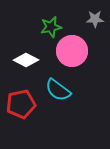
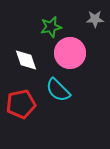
pink circle: moved 2 px left, 2 px down
white diamond: rotated 45 degrees clockwise
cyan semicircle: rotated 8 degrees clockwise
